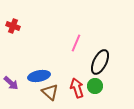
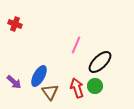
red cross: moved 2 px right, 2 px up
pink line: moved 2 px down
black ellipse: rotated 20 degrees clockwise
blue ellipse: rotated 50 degrees counterclockwise
purple arrow: moved 3 px right, 1 px up
brown triangle: rotated 12 degrees clockwise
